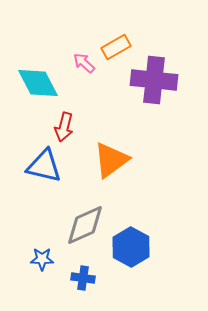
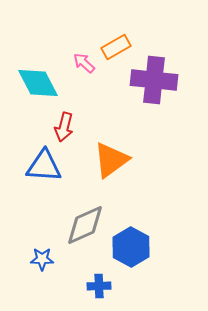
blue triangle: rotated 9 degrees counterclockwise
blue cross: moved 16 px right, 8 px down; rotated 10 degrees counterclockwise
